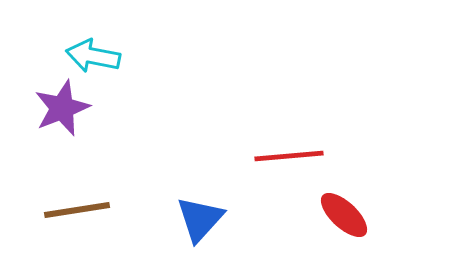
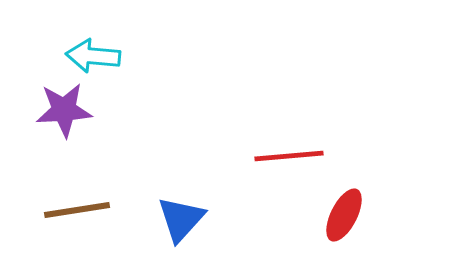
cyan arrow: rotated 6 degrees counterclockwise
purple star: moved 2 px right, 2 px down; rotated 18 degrees clockwise
red ellipse: rotated 74 degrees clockwise
blue triangle: moved 19 px left
